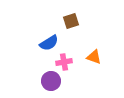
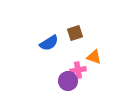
brown square: moved 4 px right, 12 px down
pink cross: moved 14 px right, 8 px down
purple circle: moved 17 px right
